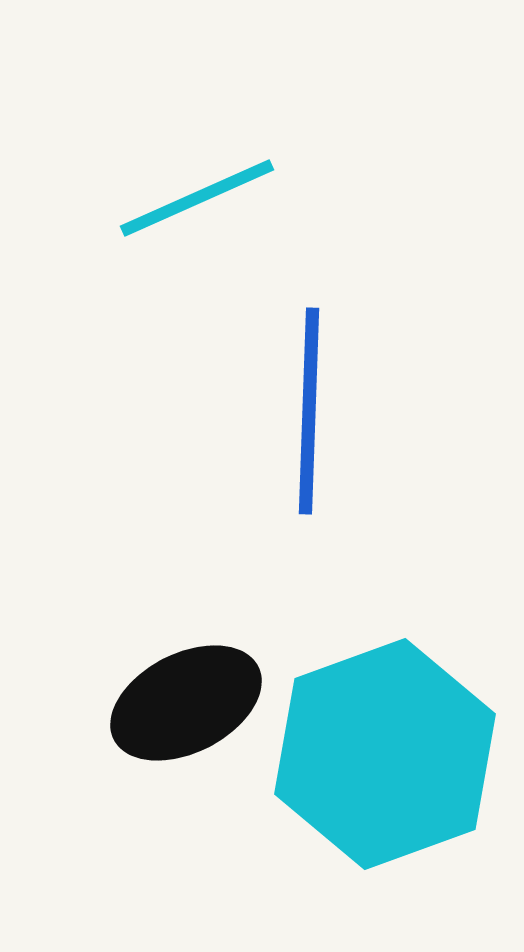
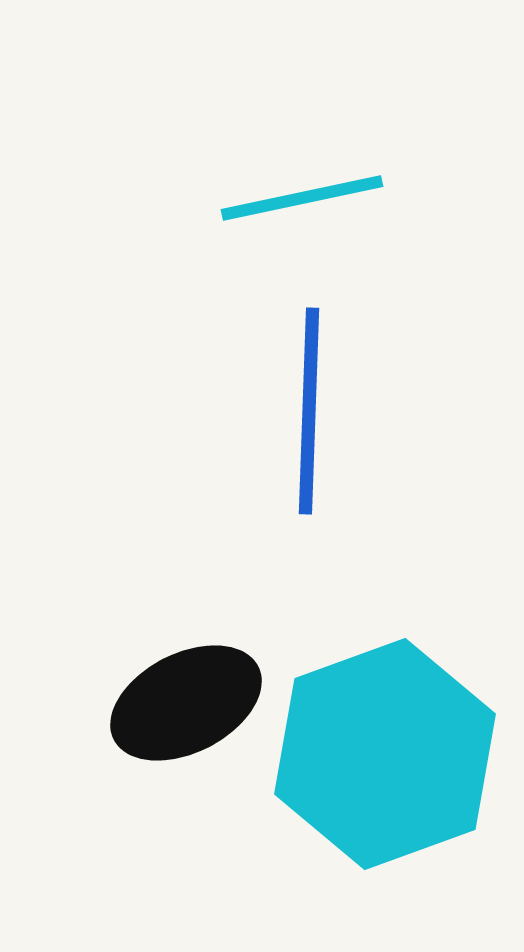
cyan line: moved 105 px right; rotated 12 degrees clockwise
